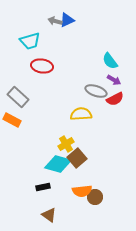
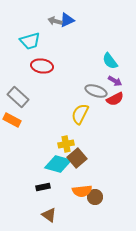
purple arrow: moved 1 px right, 1 px down
yellow semicircle: moved 1 px left; rotated 60 degrees counterclockwise
yellow cross: rotated 21 degrees clockwise
